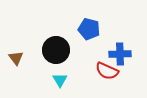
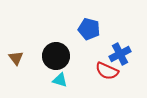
black circle: moved 6 px down
blue cross: rotated 25 degrees counterclockwise
cyan triangle: rotated 42 degrees counterclockwise
